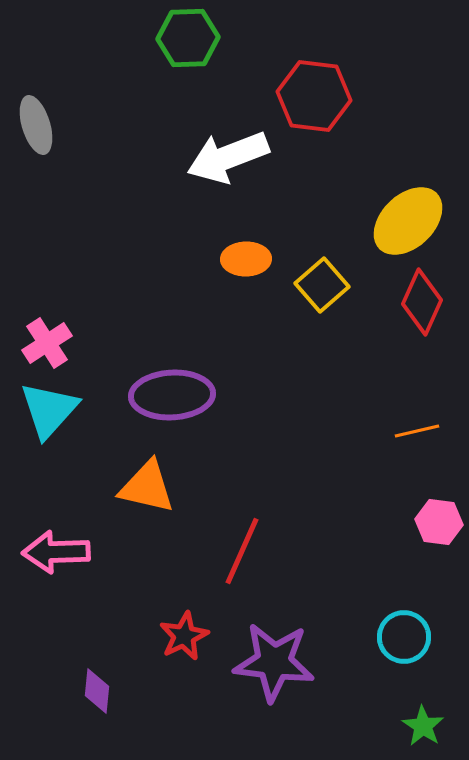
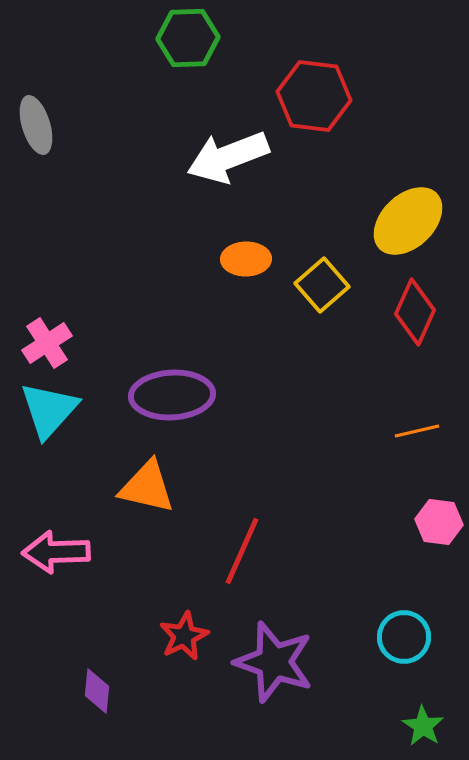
red diamond: moved 7 px left, 10 px down
purple star: rotated 12 degrees clockwise
